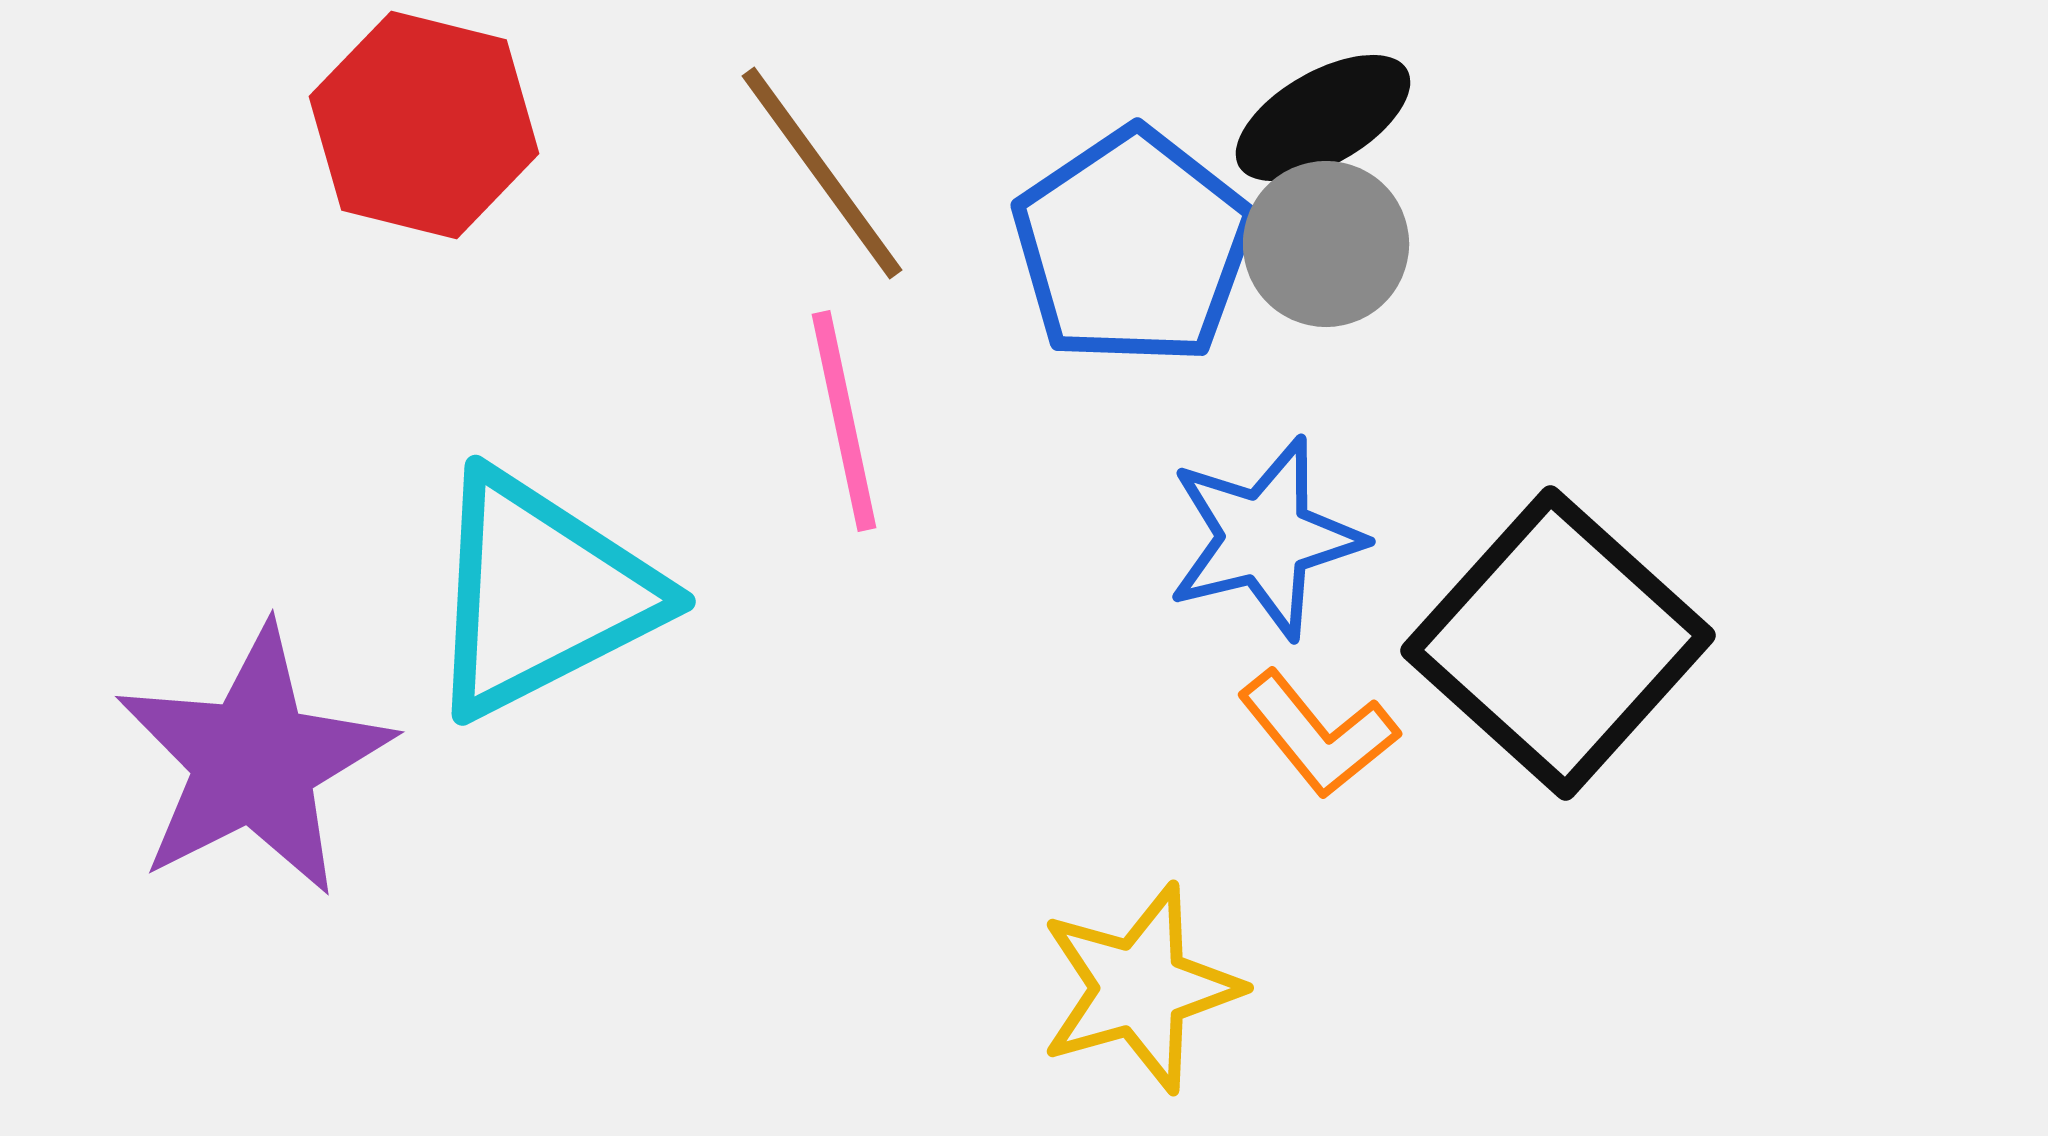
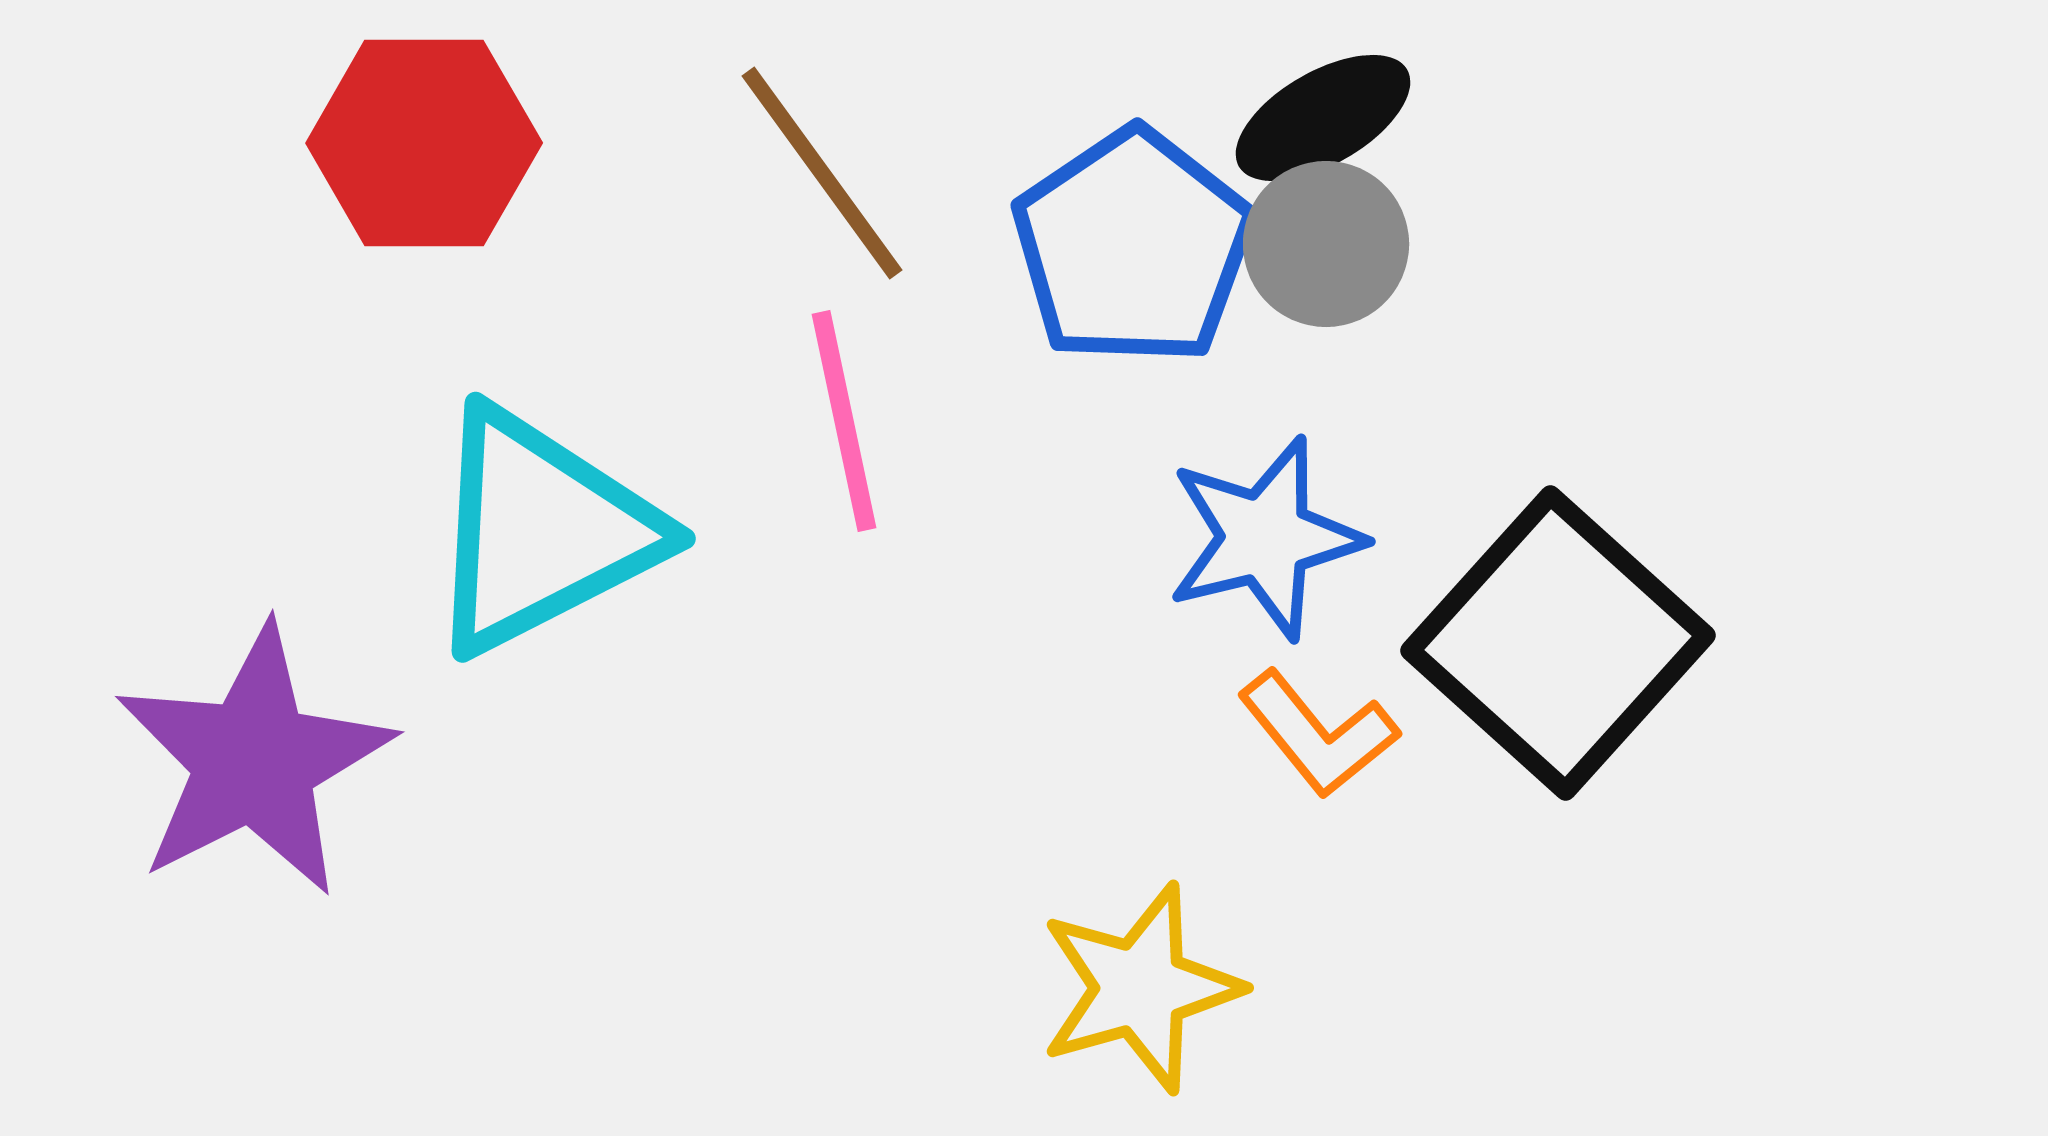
red hexagon: moved 18 px down; rotated 14 degrees counterclockwise
cyan triangle: moved 63 px up
